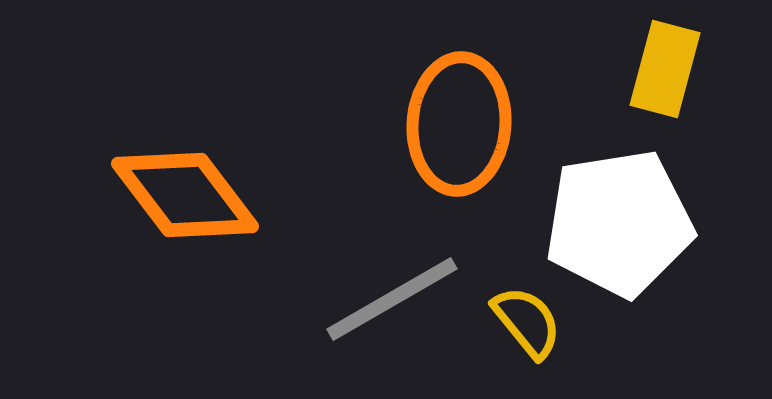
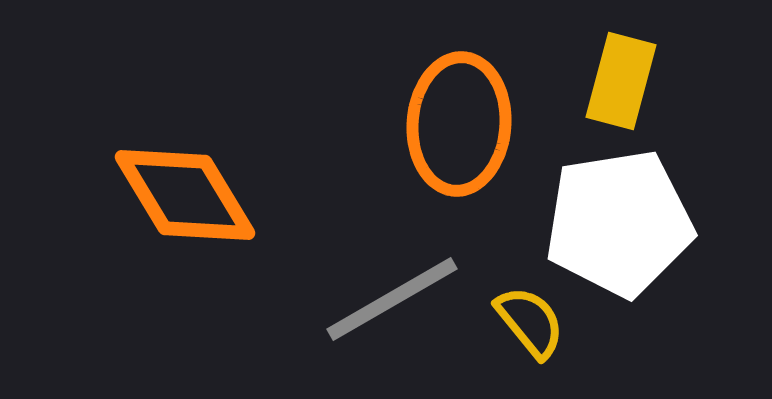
yellow rectangle: moved 44 px left, 12 px down
orange diamond: rotated 6 degrees clockwise
yellow semicircle: moved 3 px right
